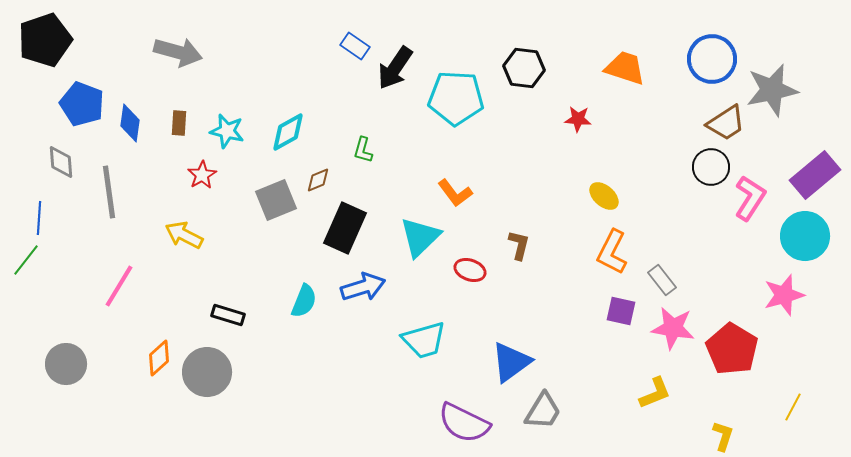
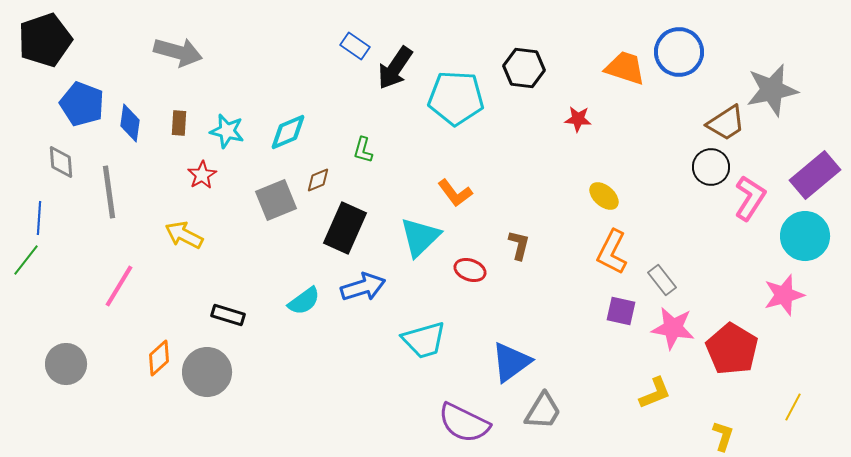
blue circle at (712, 59): moved 33 px left, 7 px up
cyan diamond at (288, 132): rotated 6 degrees clockwise
cyan semicircle at (304, 301): rotated 32 degrees clockwise
